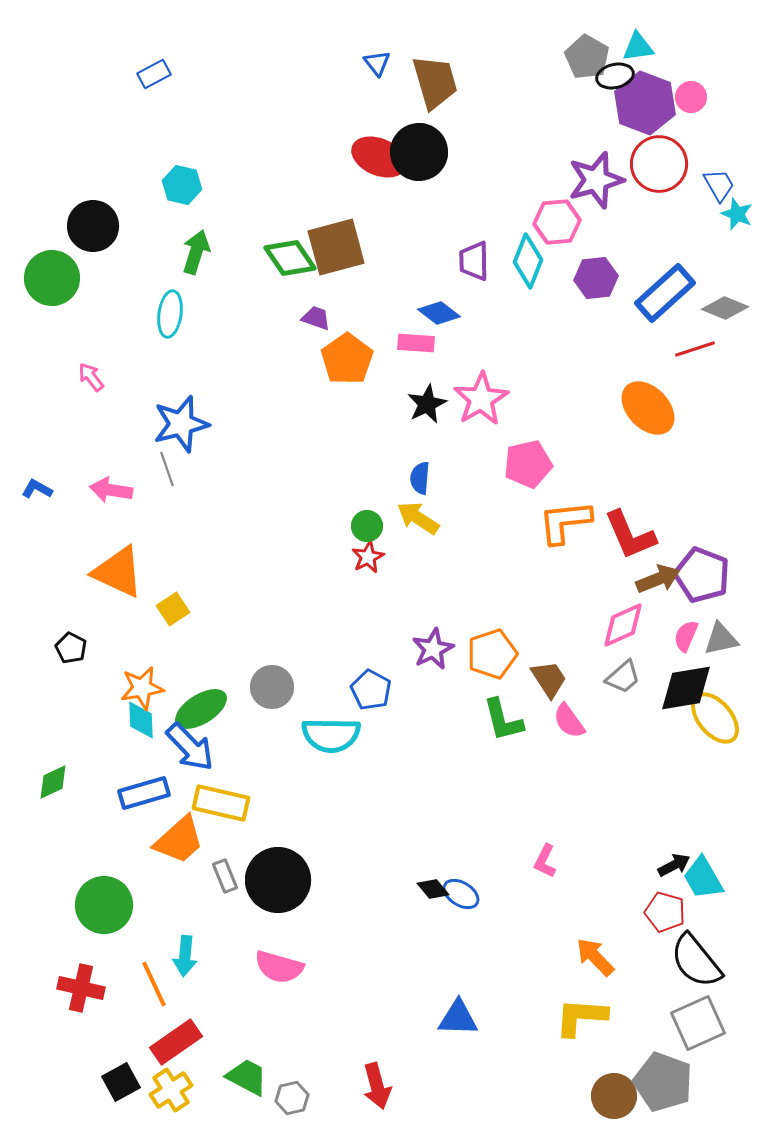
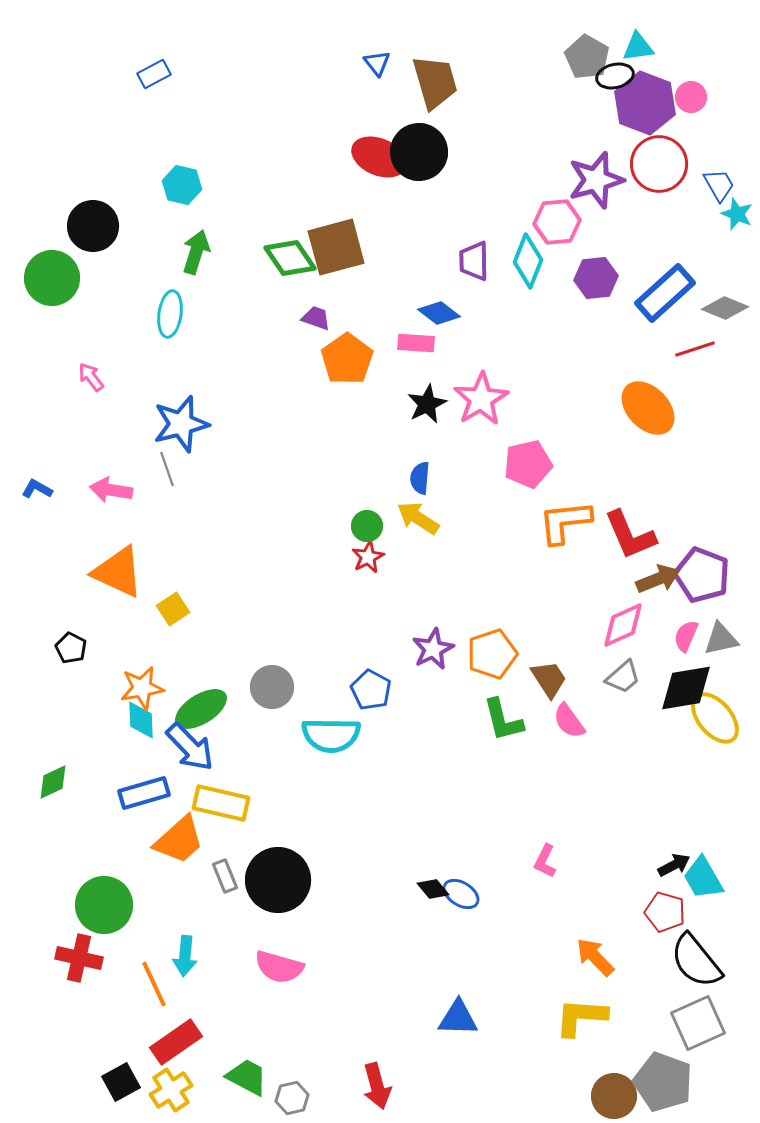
red cross at (81, 988): moved 2 px left, 30 px up
